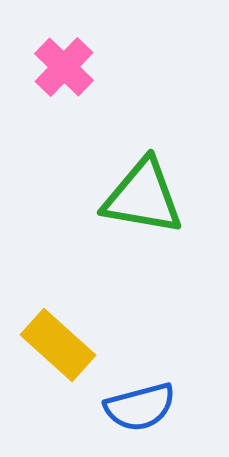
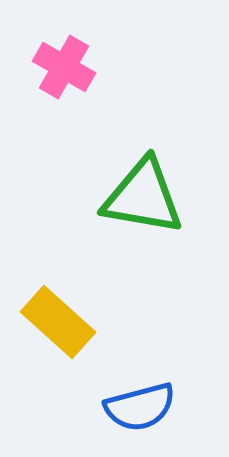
pink cross: rotated 14 degrees counterclockwise
yellow rectangle: moved 23 px up
